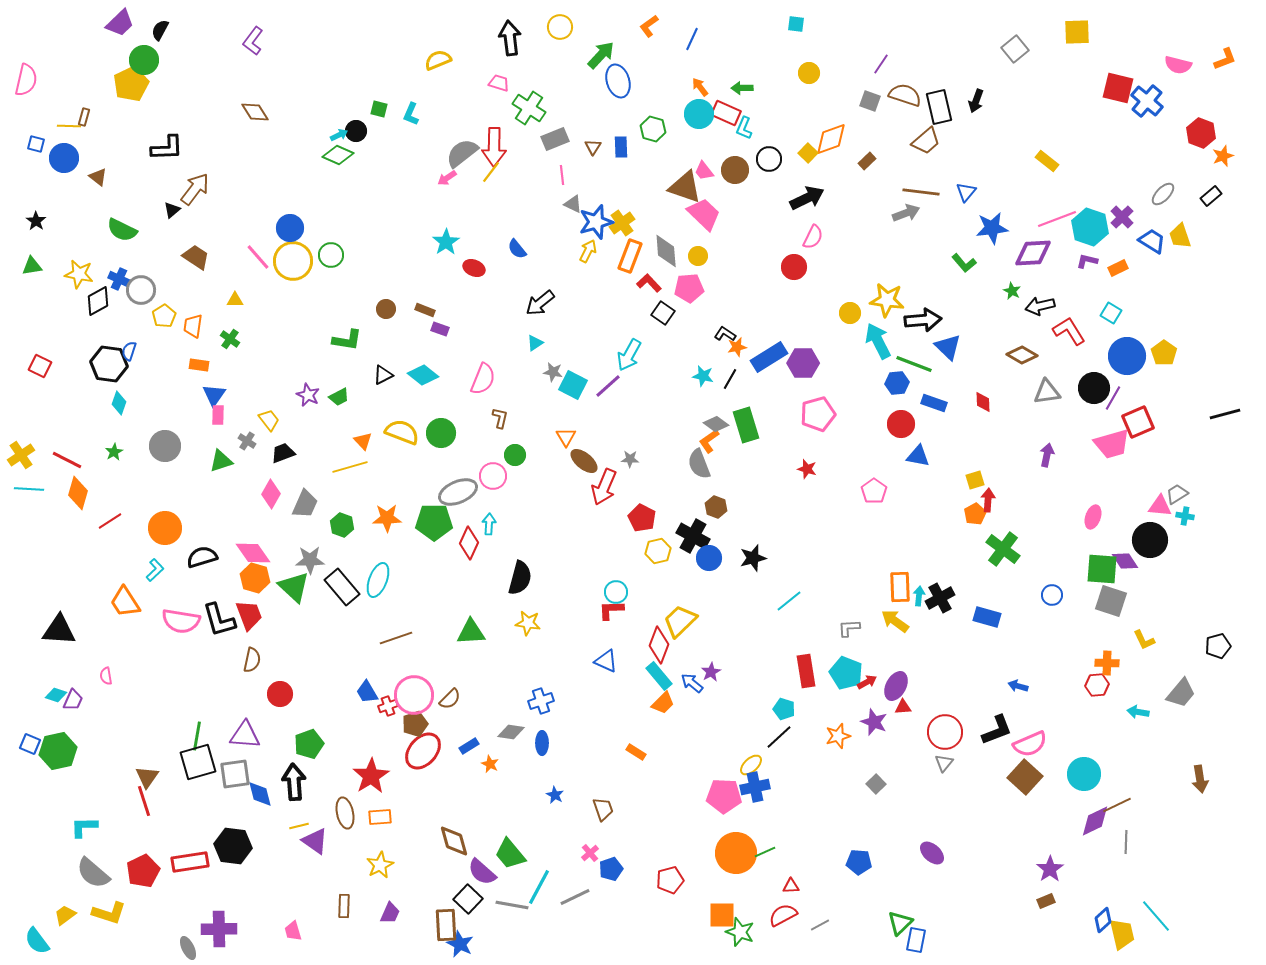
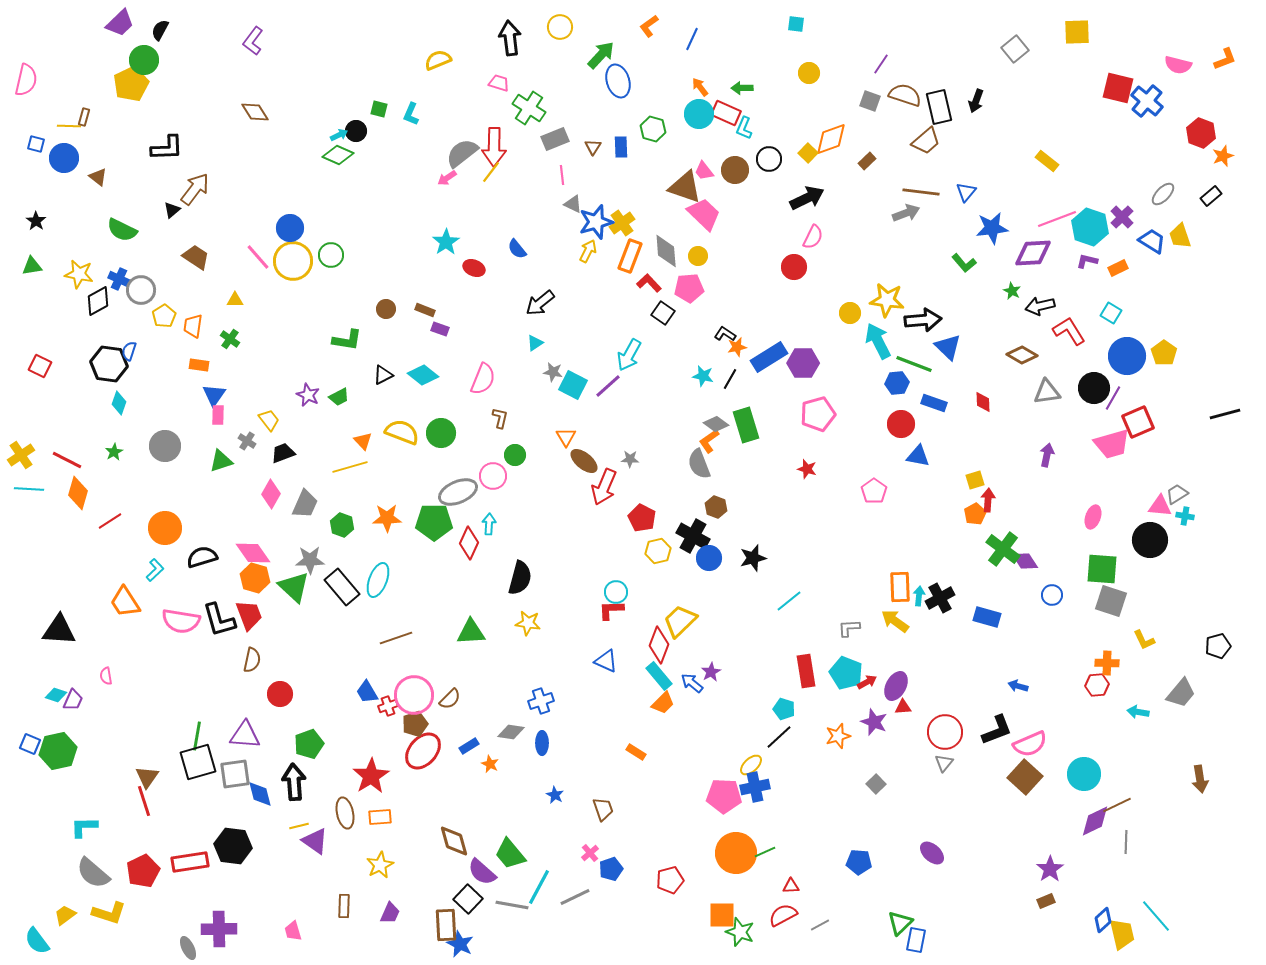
purple diamond at (1125, 561): moved 100 px left
